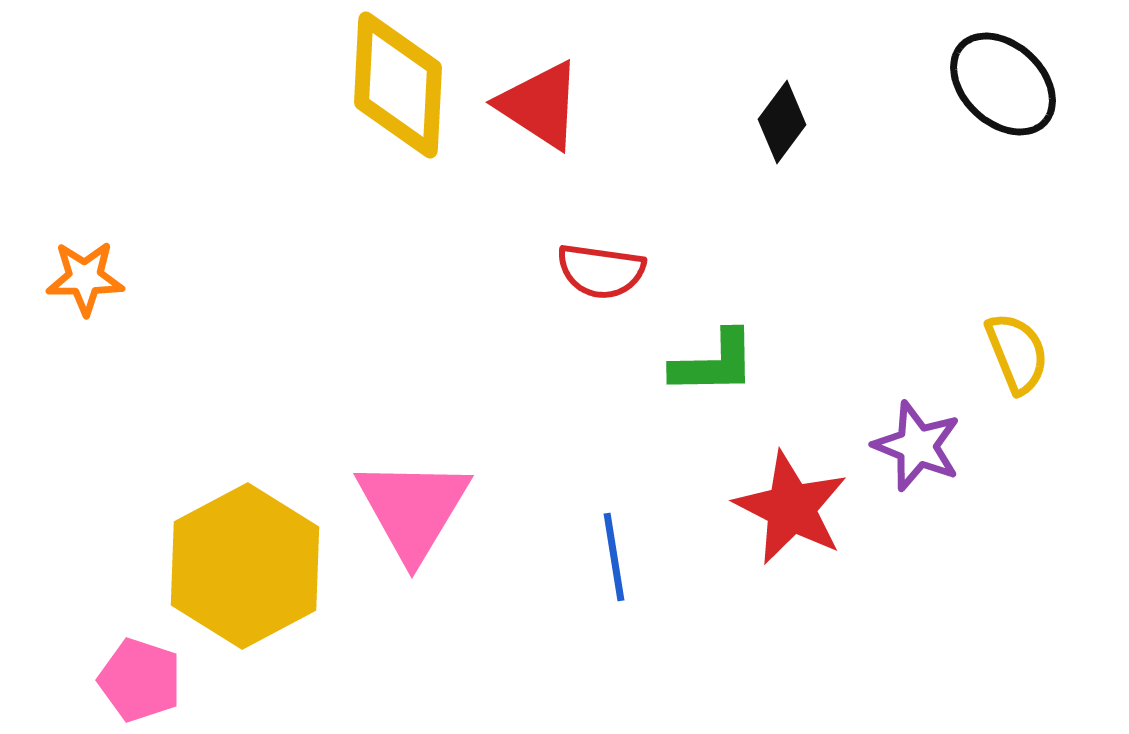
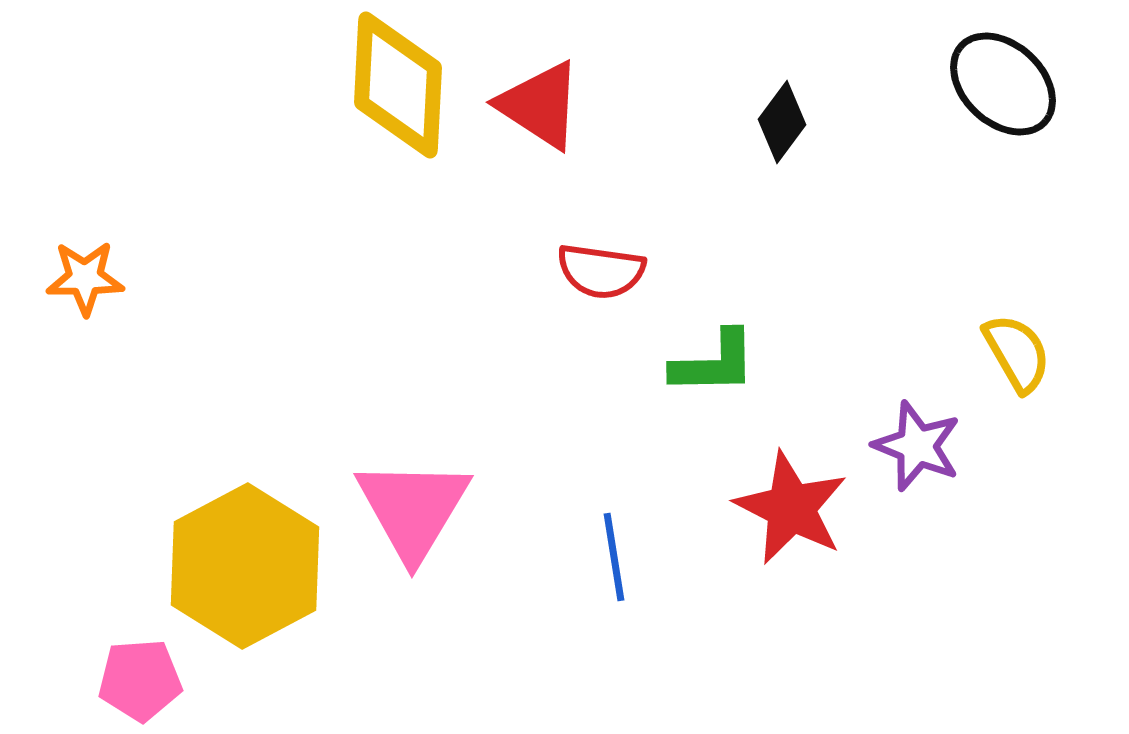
yellow semicircle: rotated 8 degrees counterclockwise
pink pentagon: rotated 22 degrees counterclockwise
